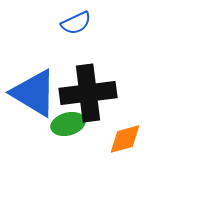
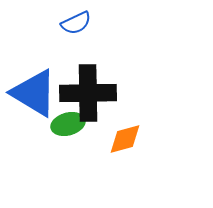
black cross: rotated 6 degrees clockwise
